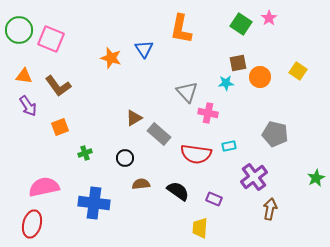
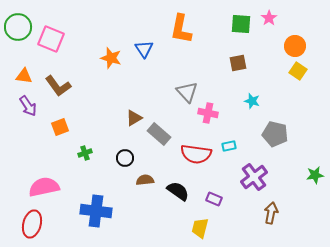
green square: rotated 30 degrees counterclockwise
green circle: moved 1 px left, 3 px up
orange circle: moved 35 px right, 31 px up
cyan star: moved 26 px right, 18 px down; rotated 21 degrees clockwise
green star: moved 1 px left, 3 px up; rotated 18 degrees clockwise
brown semicircle: moved 4 px right, 4 px up
blue cross: moved 2 px right, 8 px down
brown arrow: moved 1 px right, 4 px down
yellow trapezoid: rotated 10 degrees clockwise
